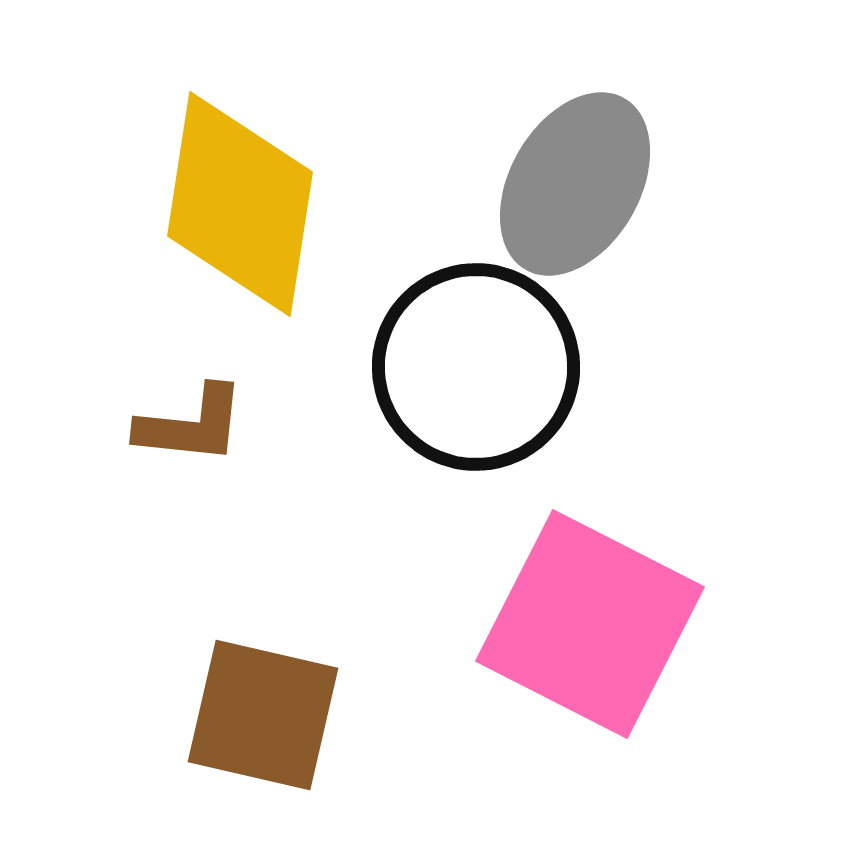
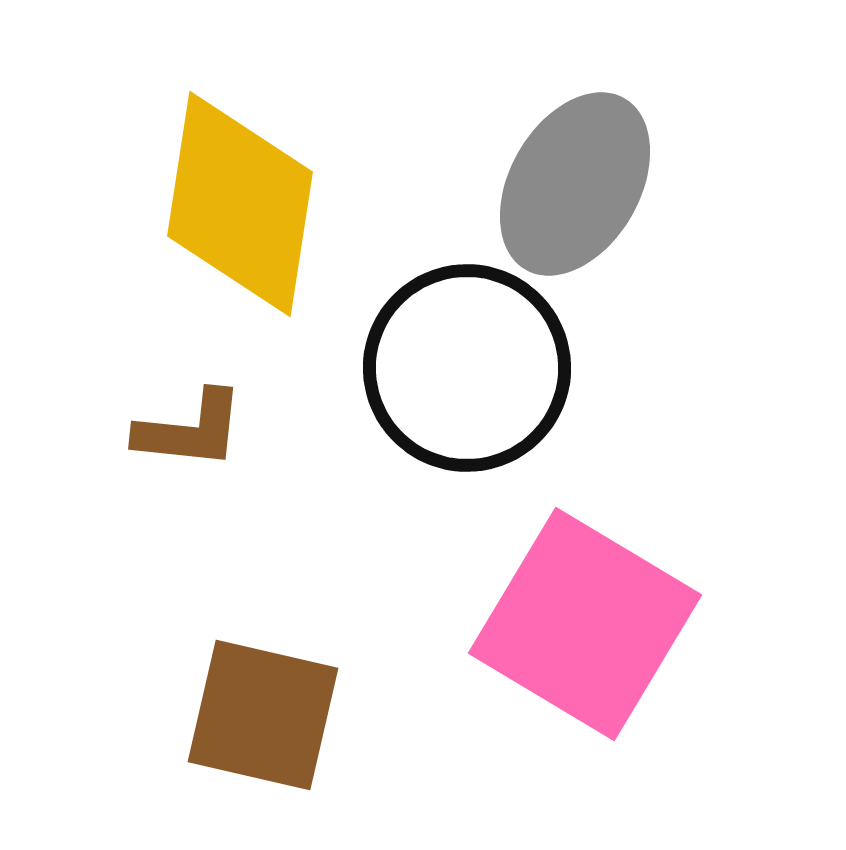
black circle: moved 9 px left, 1 px down
brown L-shape: moved 1 px left, 5 px down
pink square: moved 5 px left; rotated 4 degrees clockwise
